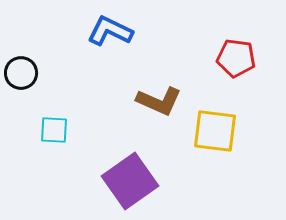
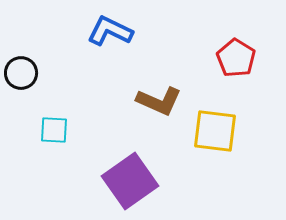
red pentagon: rotated 24 degrees clockwise
